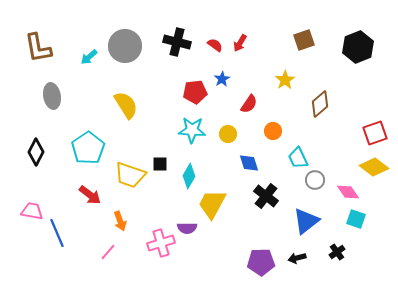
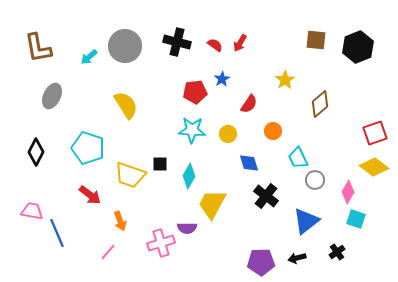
brown square at (304, 40): moved 12 px right; rotated 25 degrees clockwise
gray ellipse at (52, 96): rotated 35 degrees clockwise
cyan pentagon at (88, 148): rotated 20 degrees counterclockwise
pink diamond at (348, 192): rotated 65 degrees clockwise
